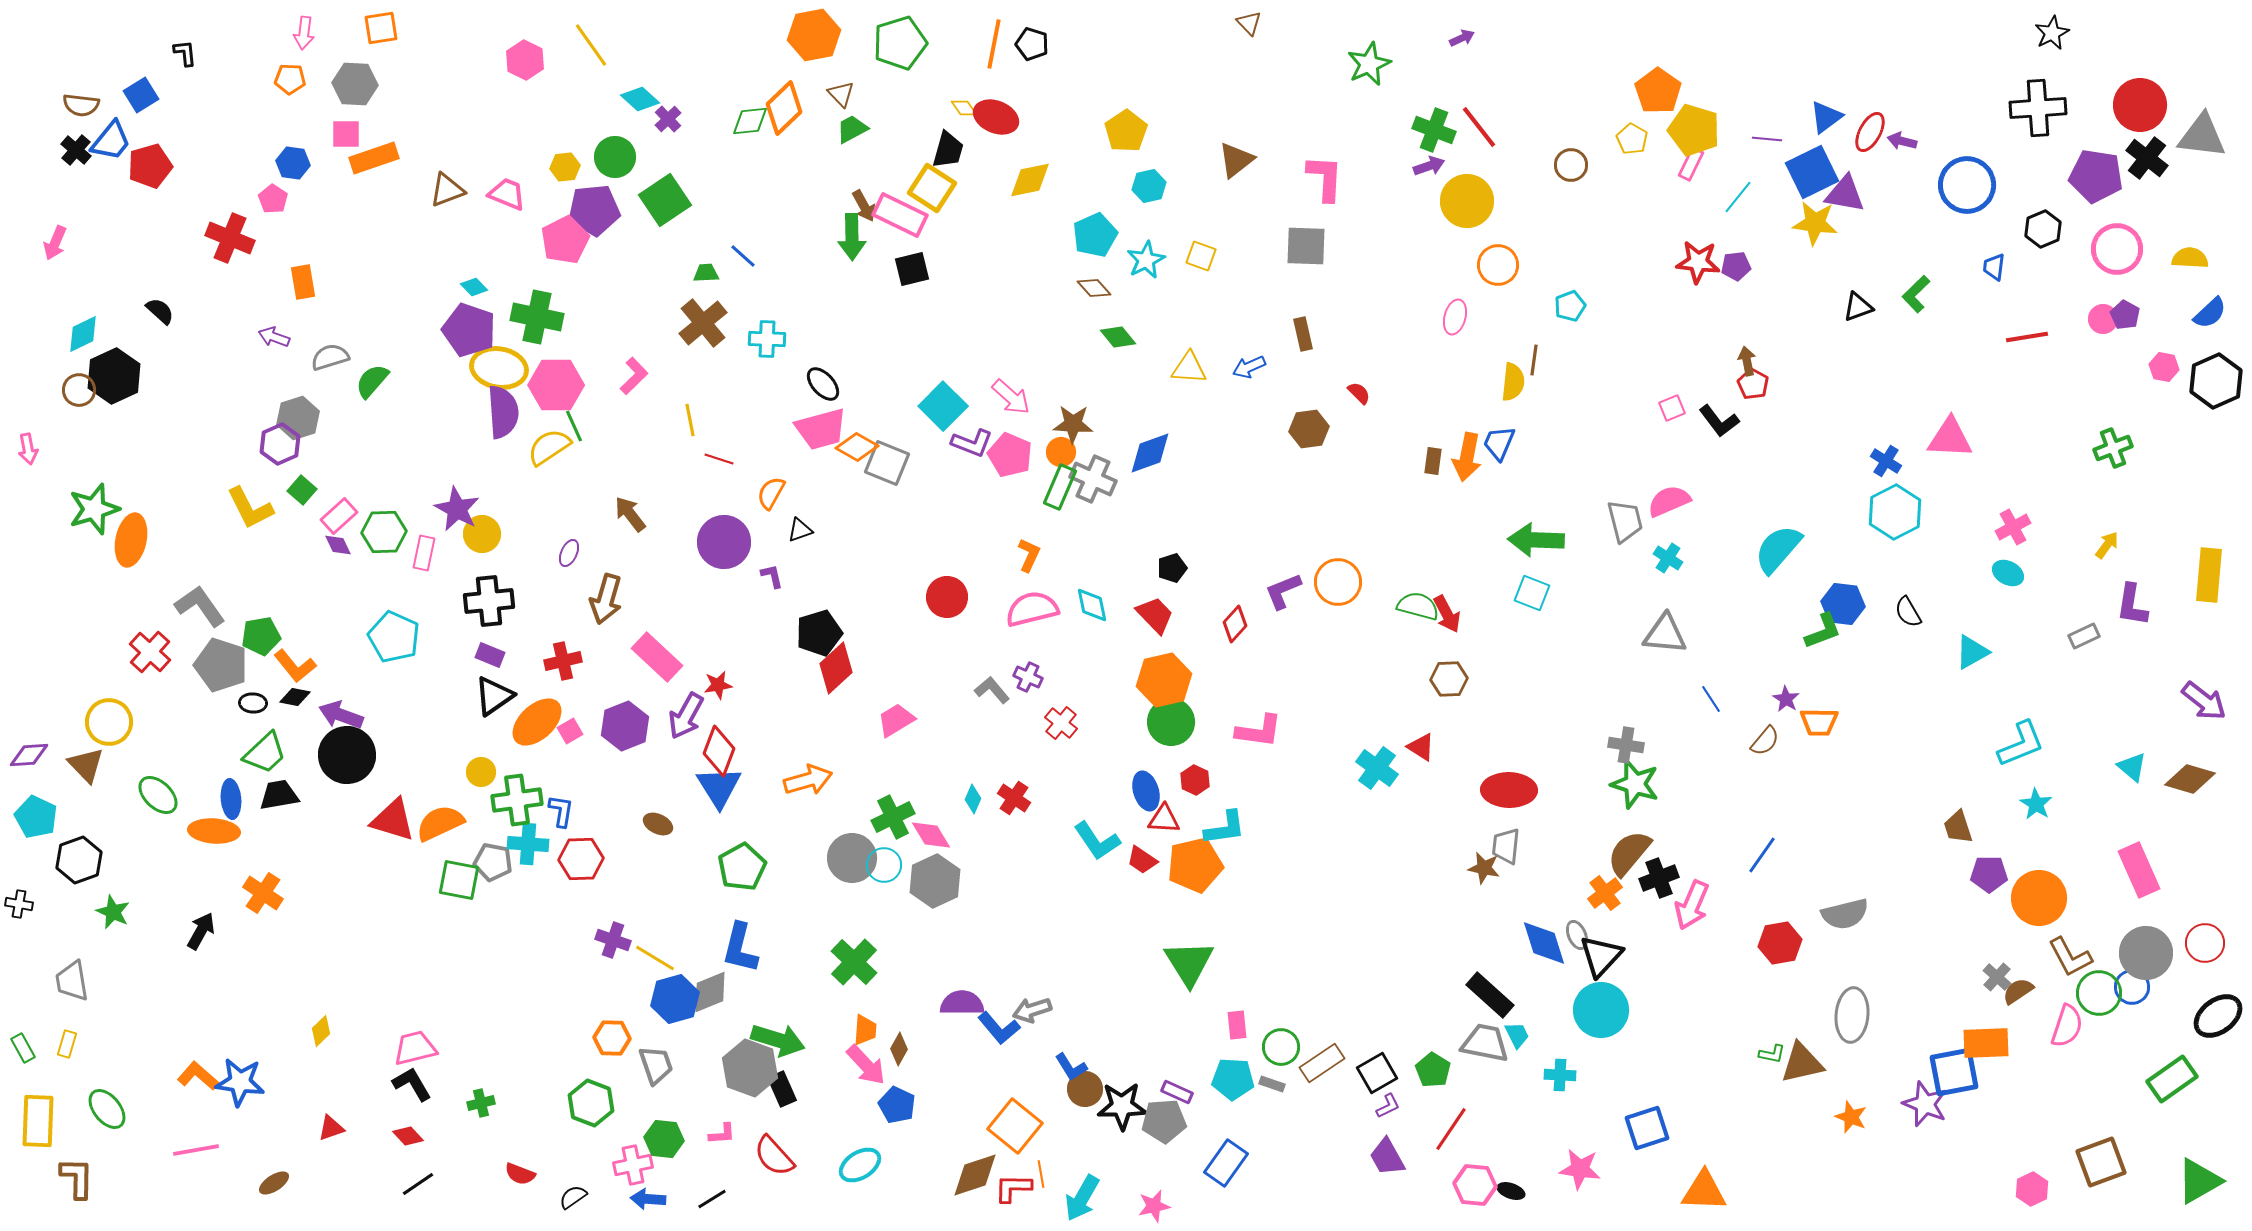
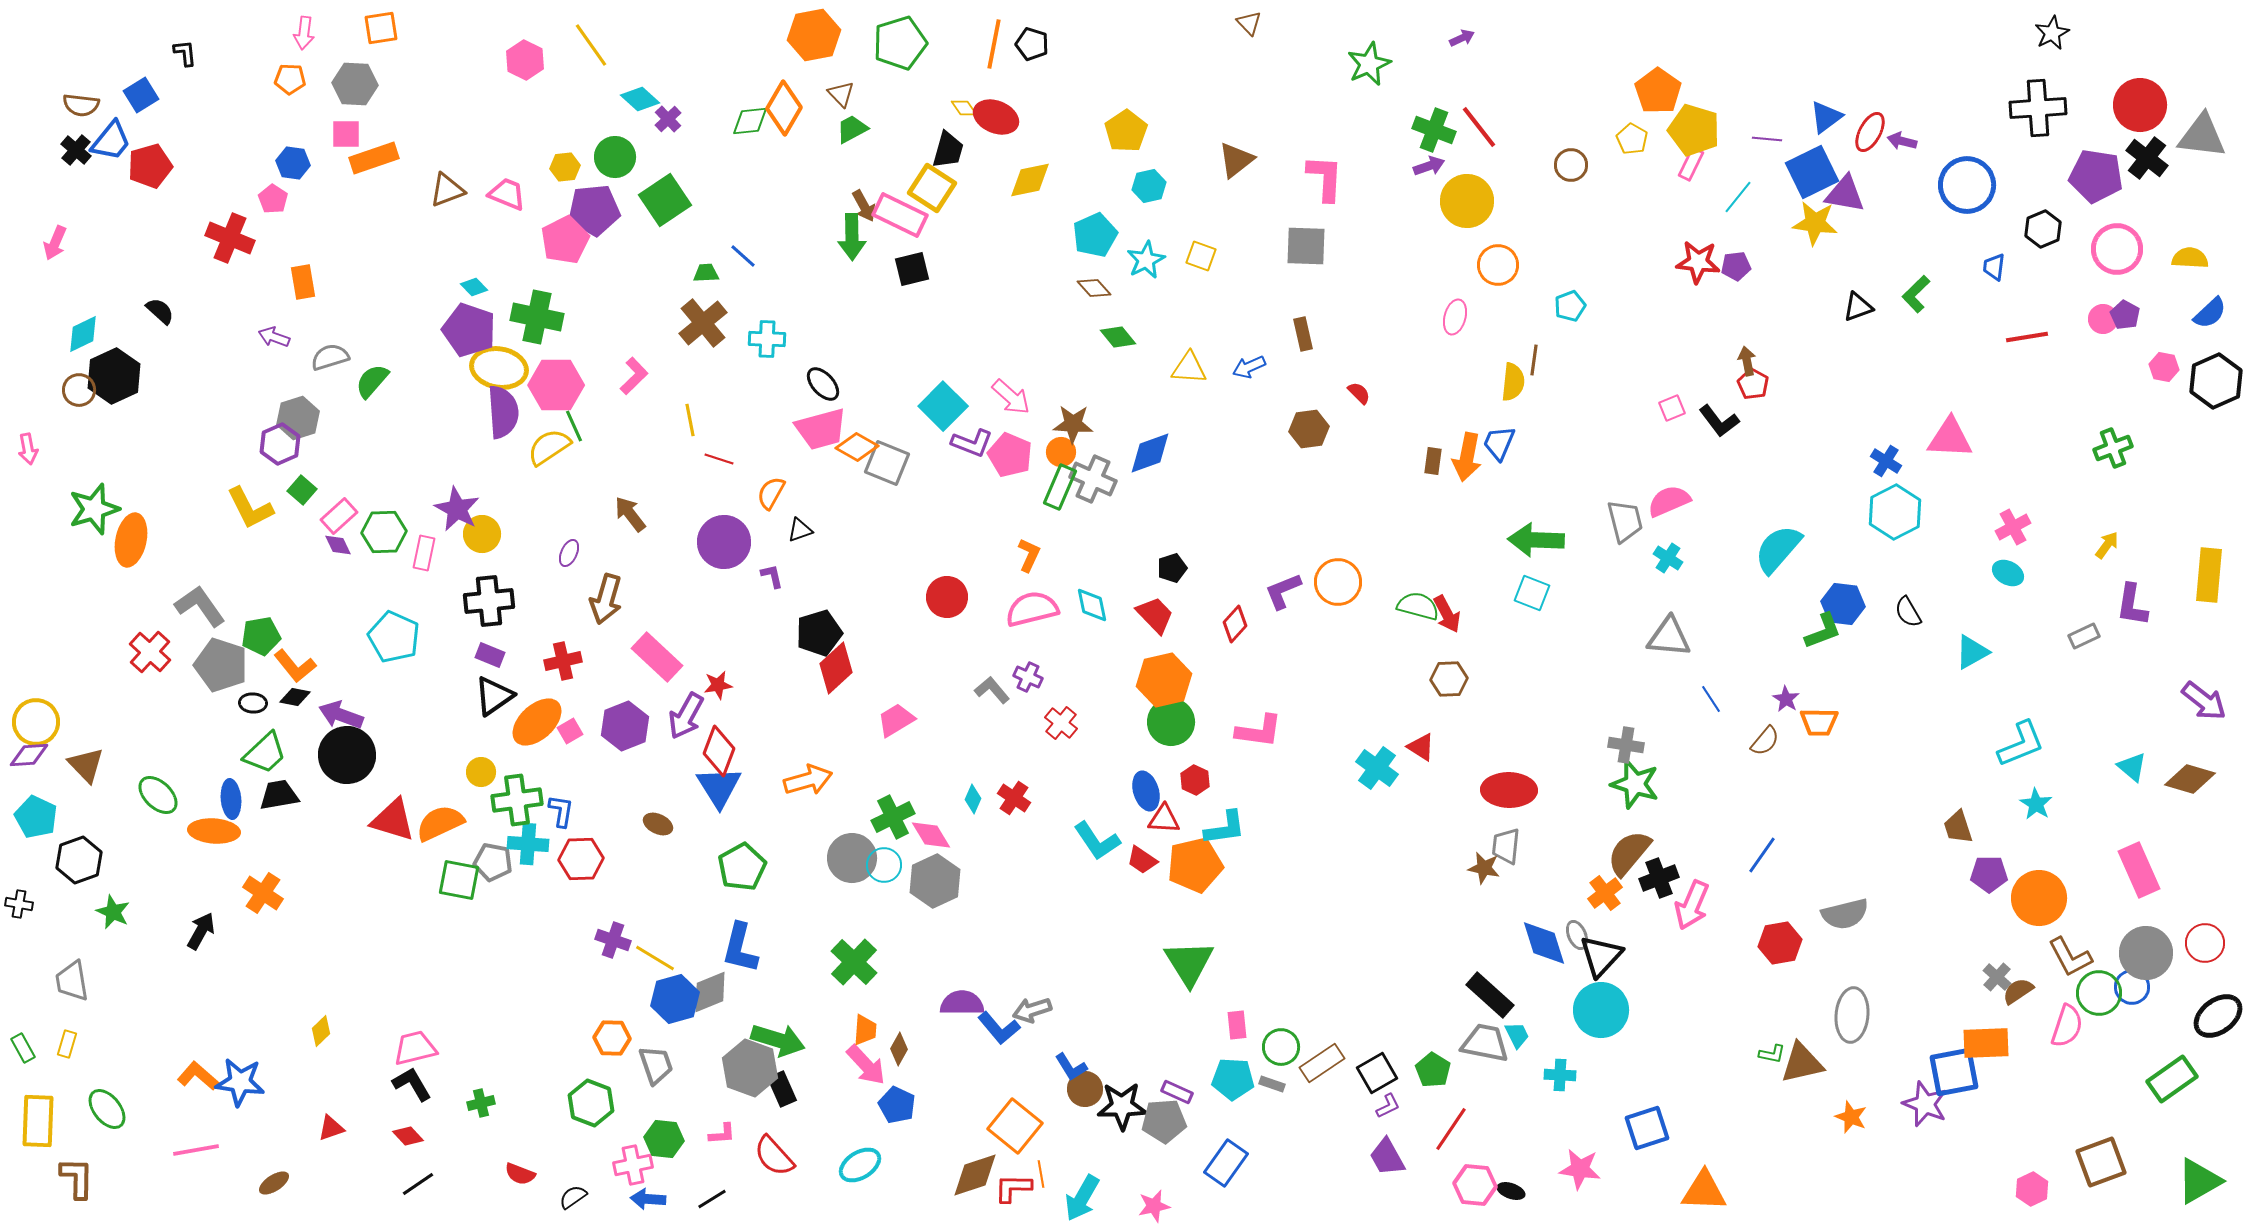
orange diamond at (784, 108): rotated 16 degrees counterclockwise
gray triangle at (1665, 634): moved 4 px right, 3 px down
yellow circle at (109, 722): moved 73 px left
